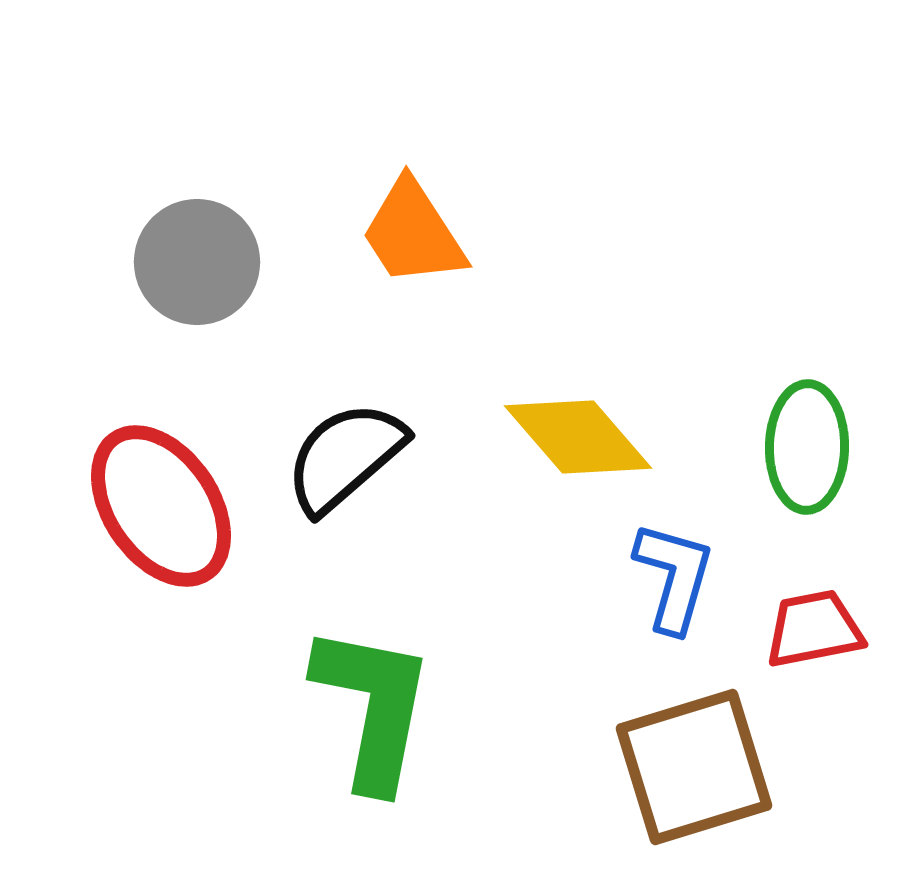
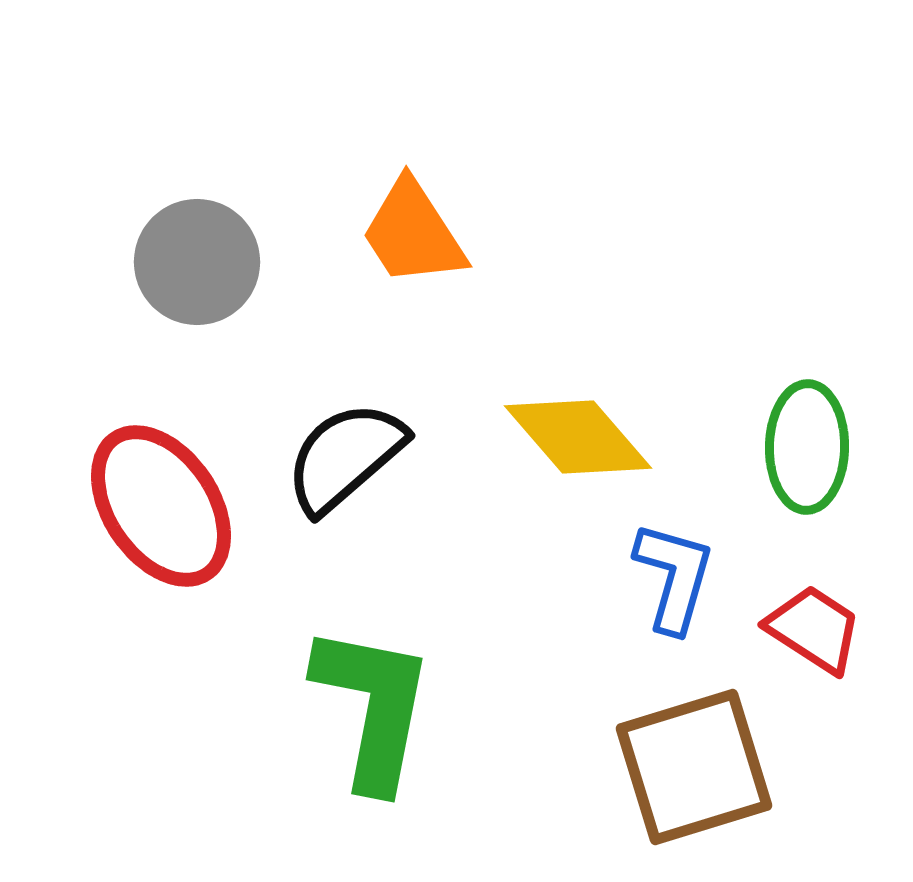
red trapezoid: rotated 44 degrees clockwise
